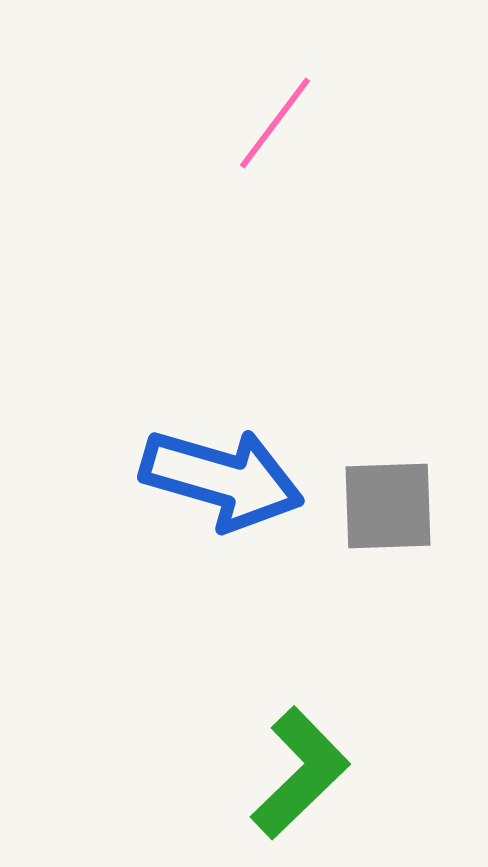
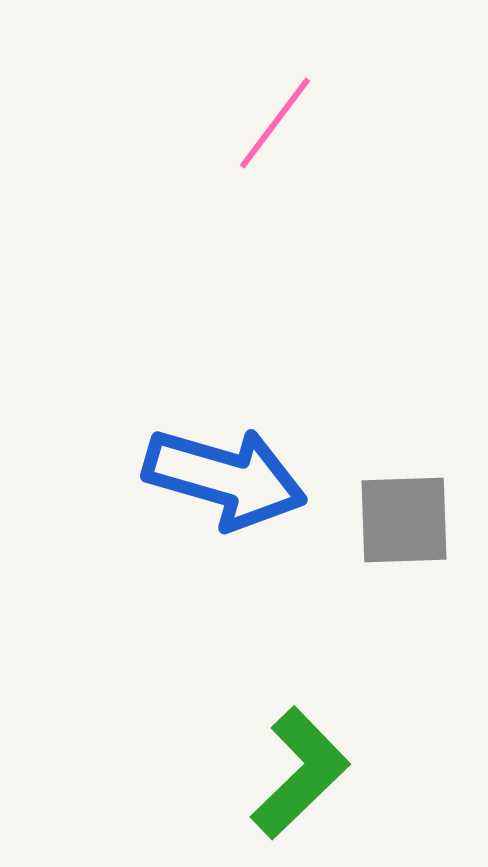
blue arrow: moved 3 px right, 1 px up
gray square: moved 16 px right, 14 px down
